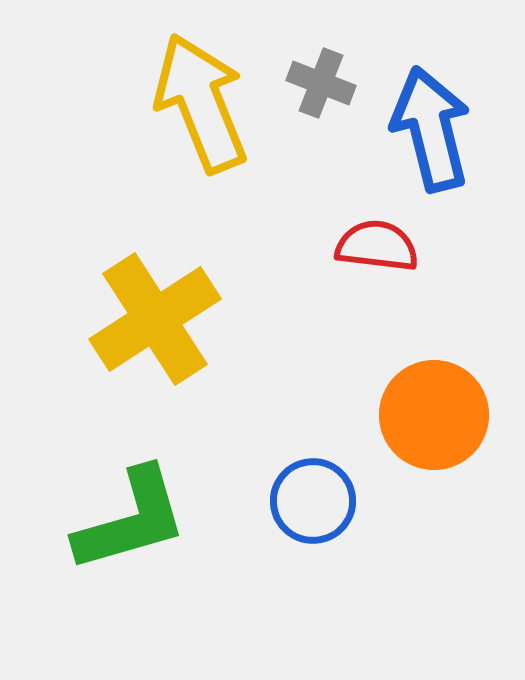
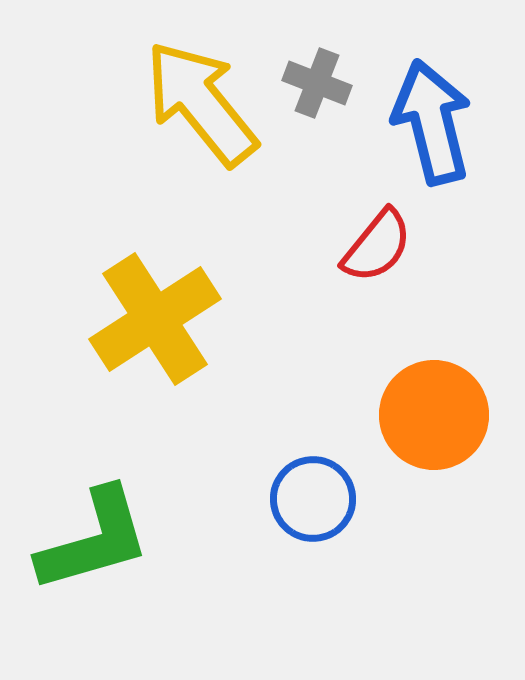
gray cross: moved 4 px left
yellow arrow: rotated 17 degrees counterclockwise
blue arrow: moved 1 px right, 7 px up
red semicircle: rotated 122 degrees clockwise
blue circle: moved 2 px up
green L-shape: moved 37 px left, 20 px down
